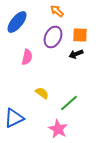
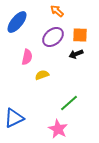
purple ellipse: rotated 25 degrees clockwise
yellow semicircle: moved 18 px up; rotated 56 degrees counterclockwise
